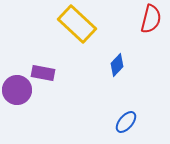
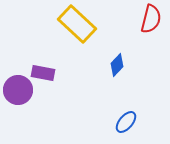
purple circle: moved 1 px right
